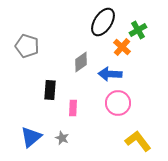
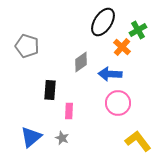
pink rectangle: moved 4 px left, 3 px down
